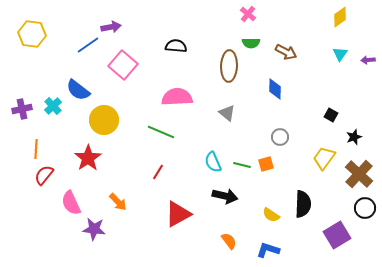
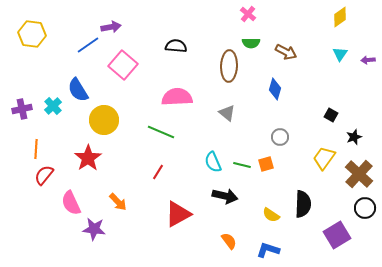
blue diamond at (275, 89): rotated 15 degrees clockwise
blue semicircle at (78, 90): rotated 20 degrees clockwise
